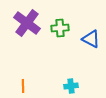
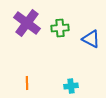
orange line: moved 4 px right, 3 px up
